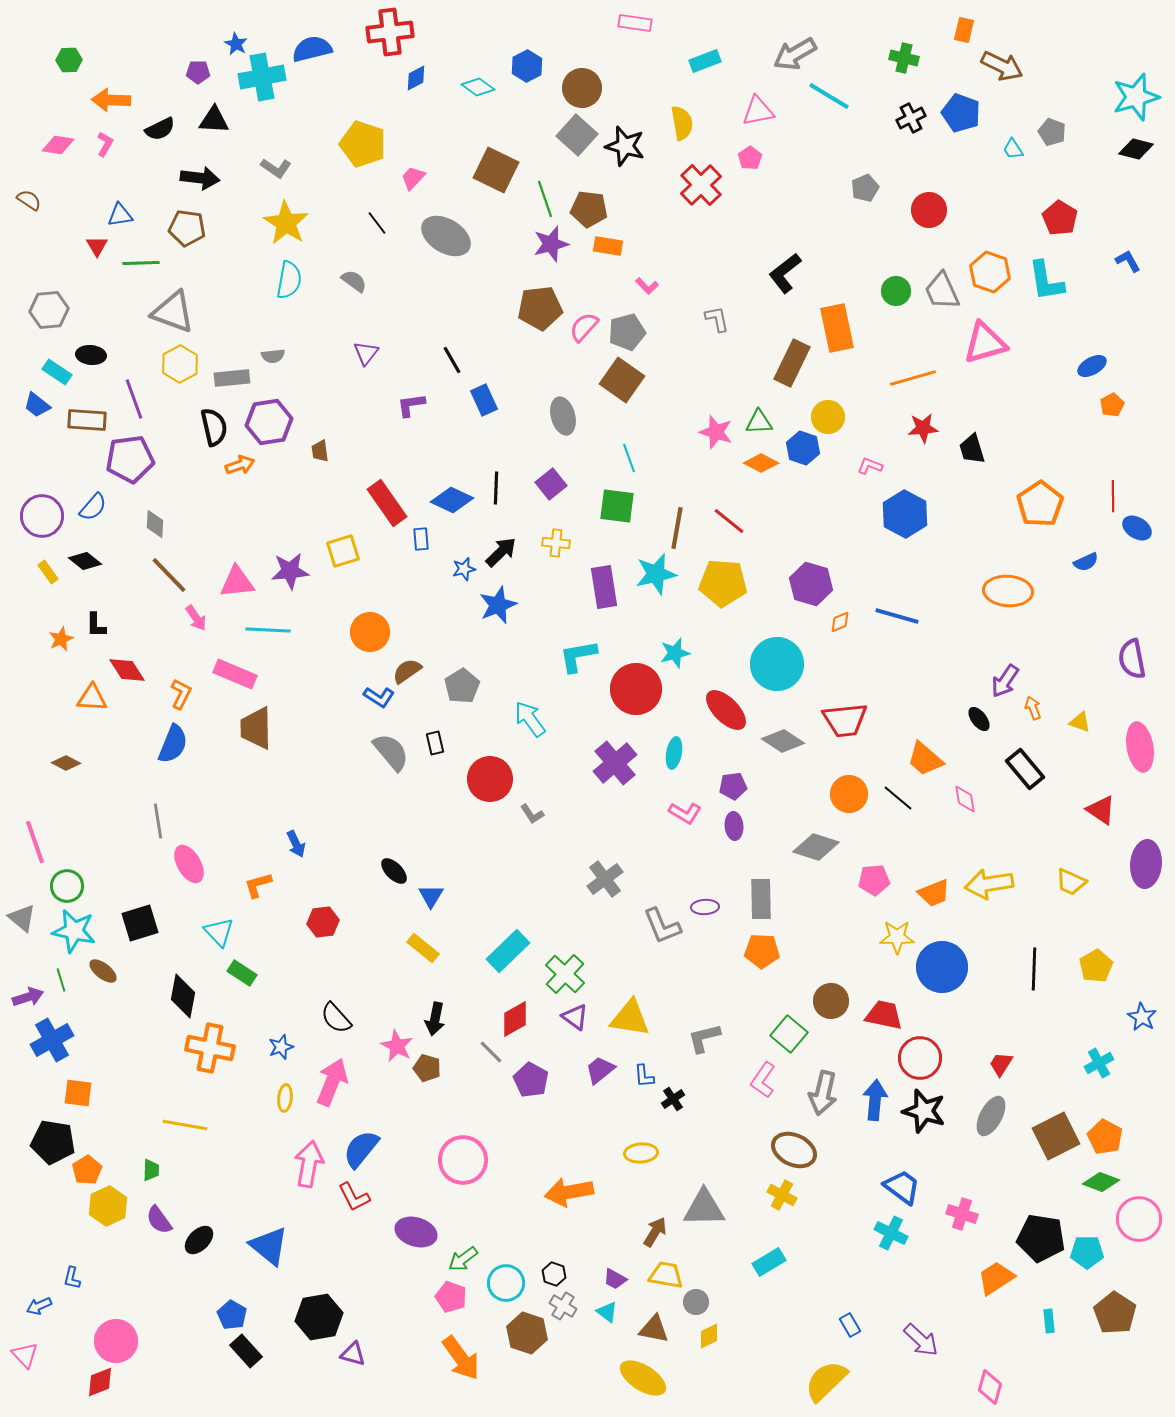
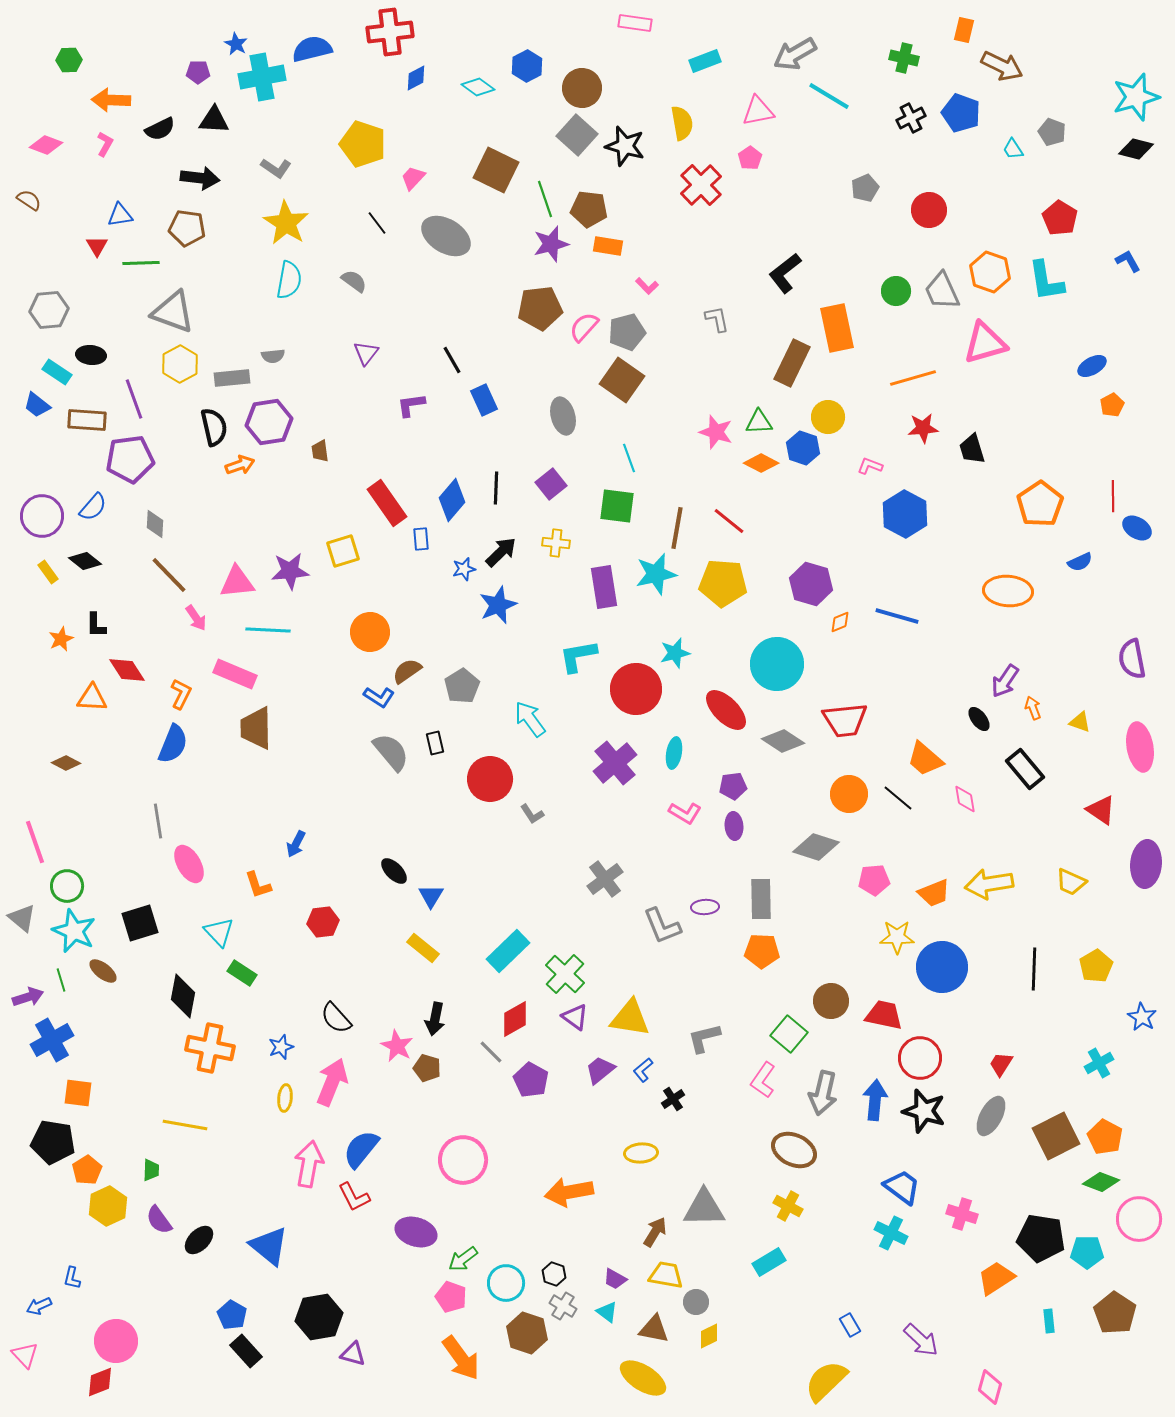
pink diamond at (58, 145): moved 12 px left; rotated 12 degrees clockwise
blue diamond at (452, 500): rotated 75 degrees counterclockwise
blue semicircle at (1086, 562): moved 6 px left
blue arrow at (296, 844): rotated 52 degrees clockwise
orange L-shape at (258, 885): rotated 92 degrees counterclockwise
cyan star at (74, 931): rotated 12 degrees clockwise
blue L-shape at (644, 1076): moved 1 px left, 6 px up; rotated 55 degrees clockwise
yellow cross at (782, 1195): moved 6 px right, 11 px down
